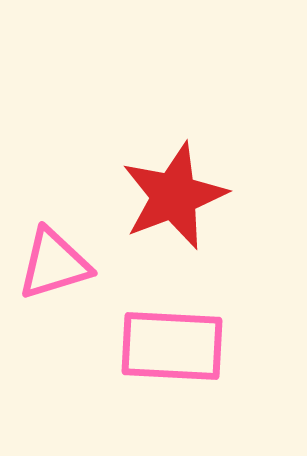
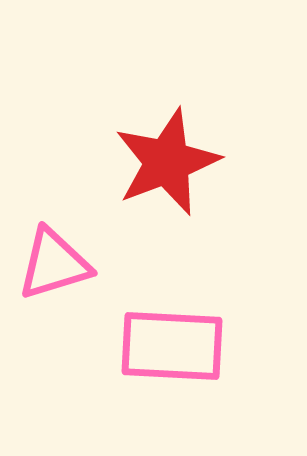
red star: moved 7 px left, 34 px up
